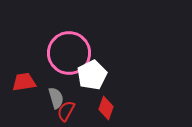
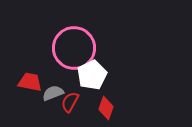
pink circle: moved 5 px right, 5 px up
red trapezoid: moved 6 px right; rotated 20 degrees clockwise
gray semicircle: moved 3 px left, 5 px up; rotated 95 degrees counterclockwise
red semicircle: moved 4 px right, 9 px up
